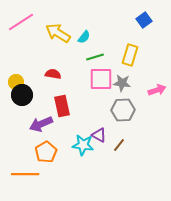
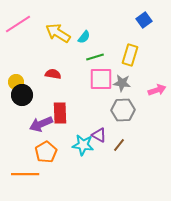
pink line: moved 3 px left, 2 px down
red rectangle: moved 2 px left, 7 px down; rotated 10 degrees clockwise
